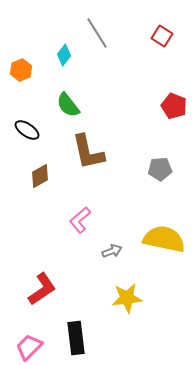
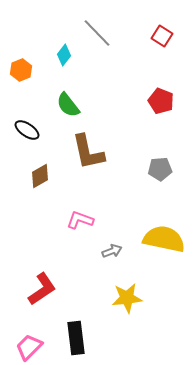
gray line: rotated 12 degrees counterclockwise
red pentagon: moved 13 px left, 5 px up
pink L-shape: rotated 60 degrees clockwise
